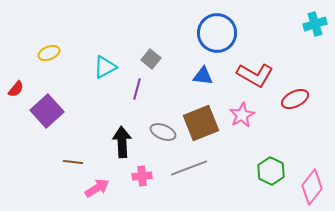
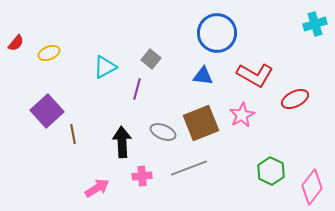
red semicircle: moved 46 px up
brown line: moved 28 px up; rotated 72 degrees clockwise
